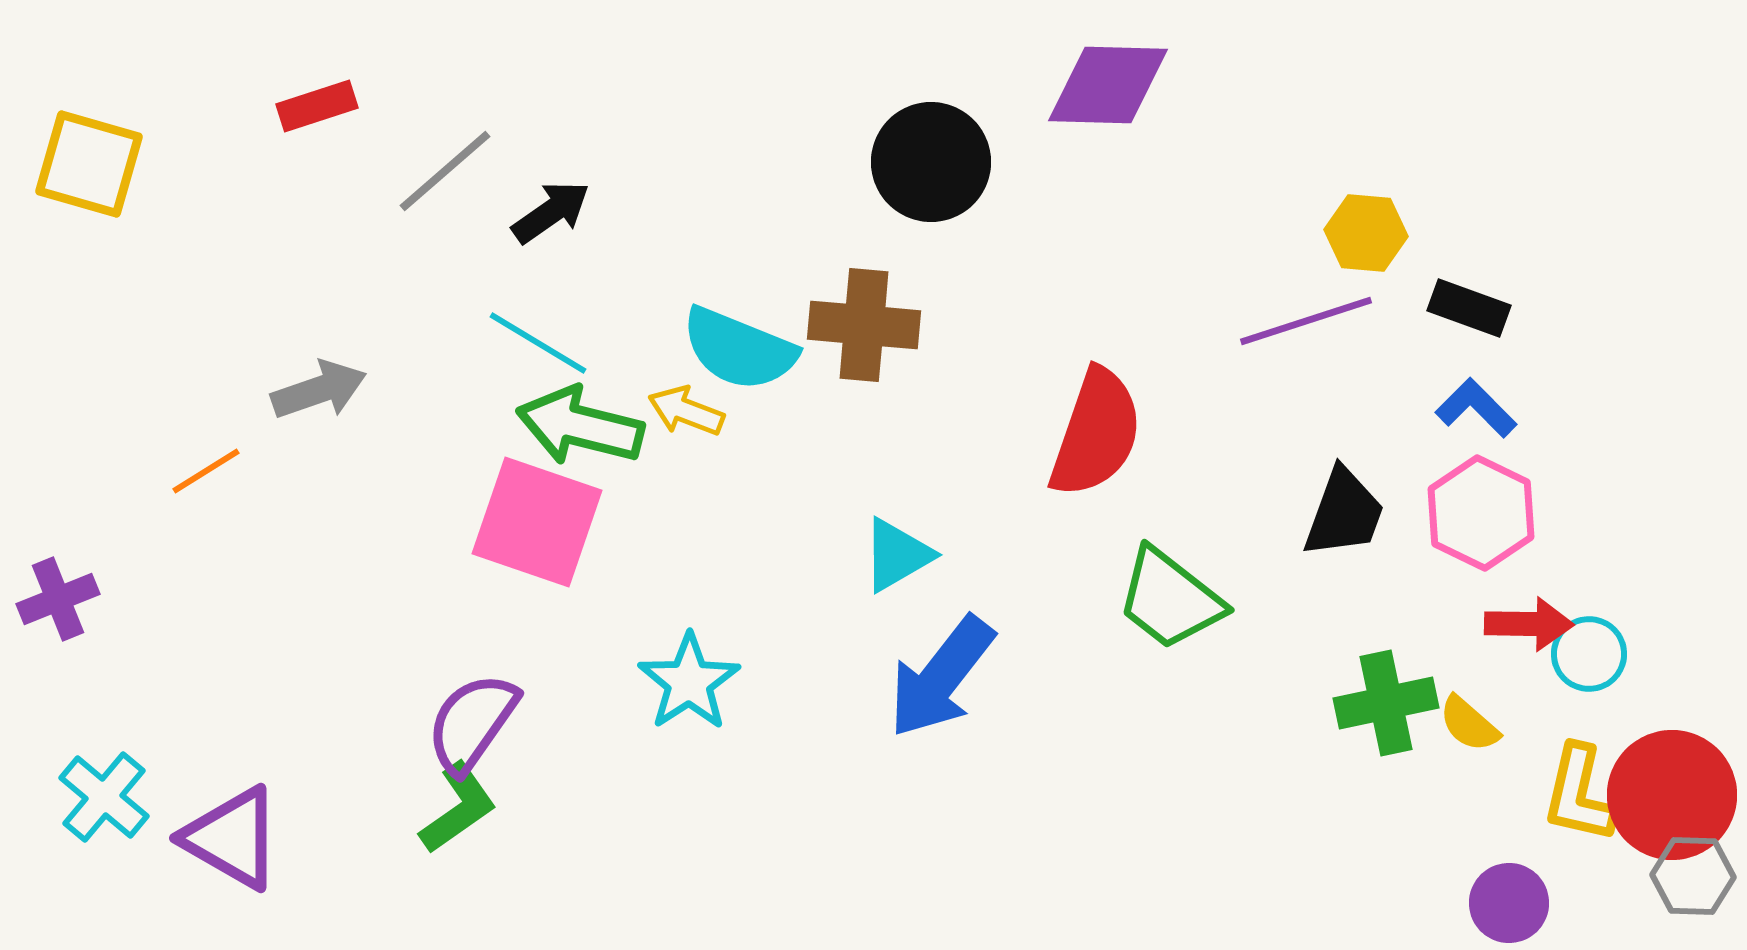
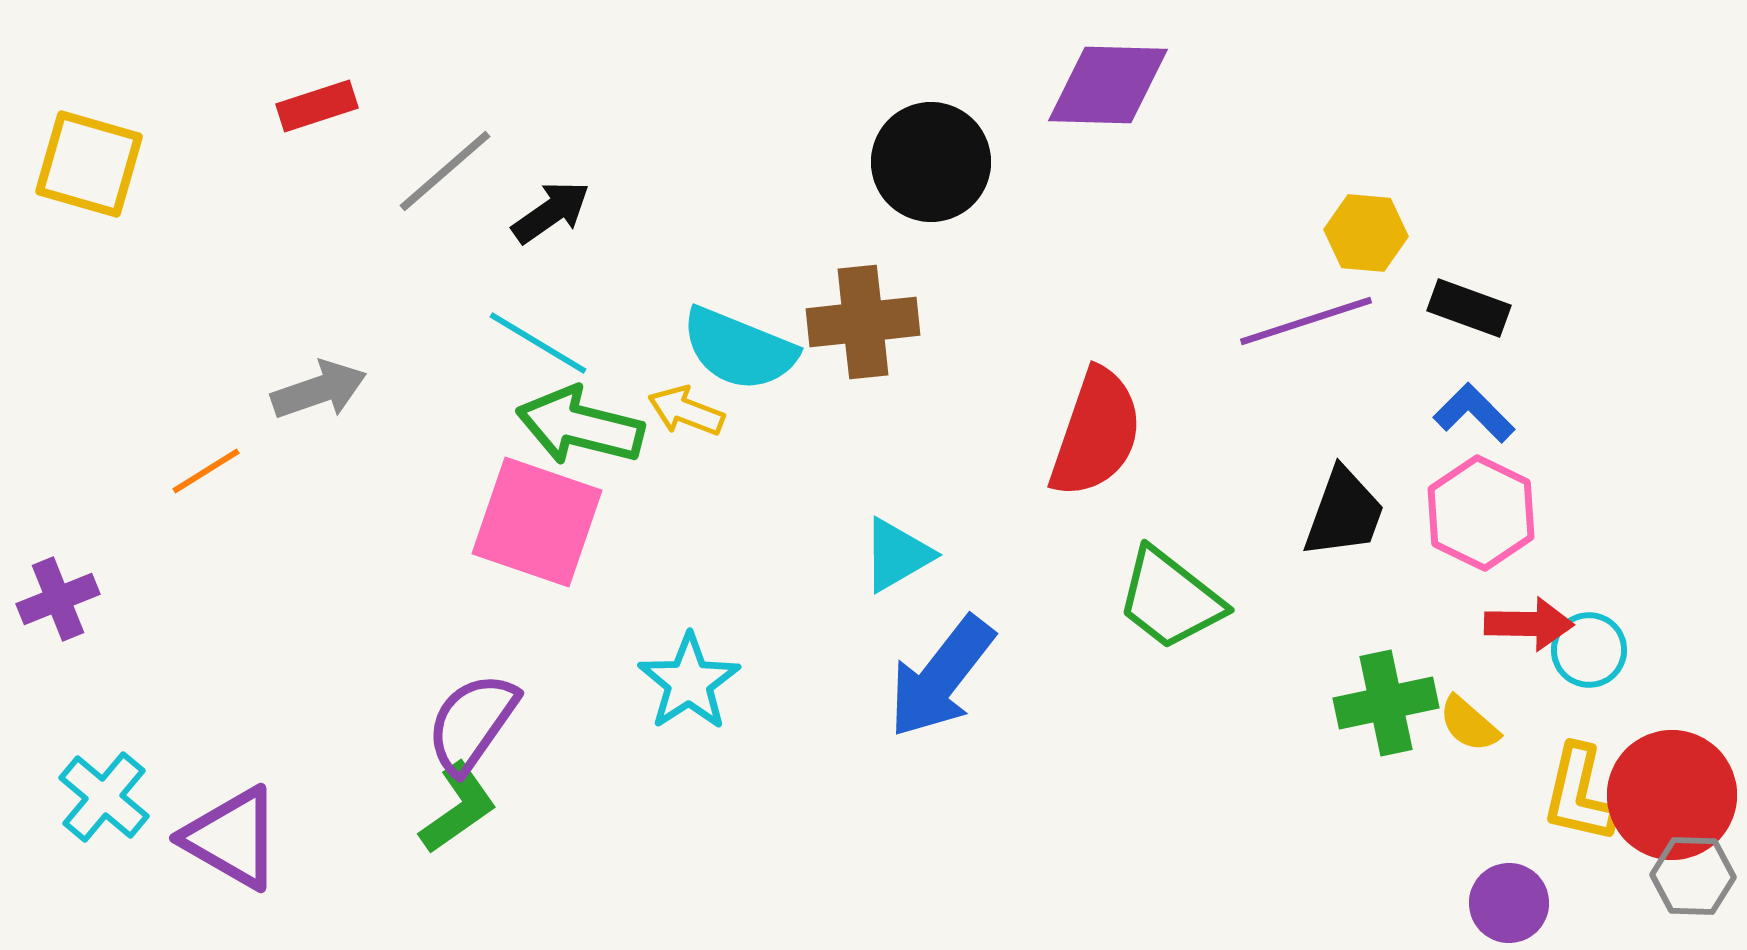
brown cross: moved 1 px left, 3 px up; rotated 11 degrees counterclockwise
blue L-shape: moved 2 px left, 5 px down
cyan circle: moved 4 px up
